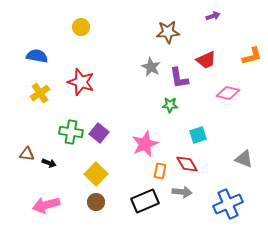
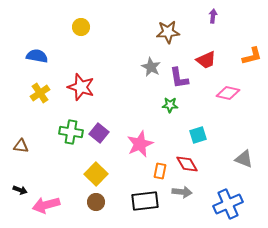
purple arrow: rotated 64 degrees counterclockwise
red star: moved 5 px down
pink star: moved 5 px left
brown triangle: moved 6 px left, 8 px up
black arrow: moved 29 px left, 27 px down
black rectangle: rotated 16 degrees clockwise
